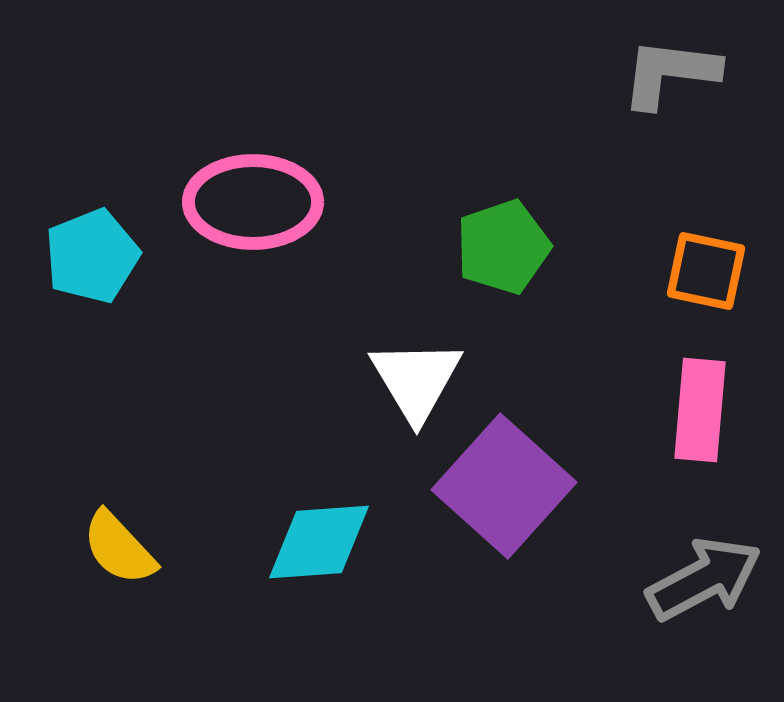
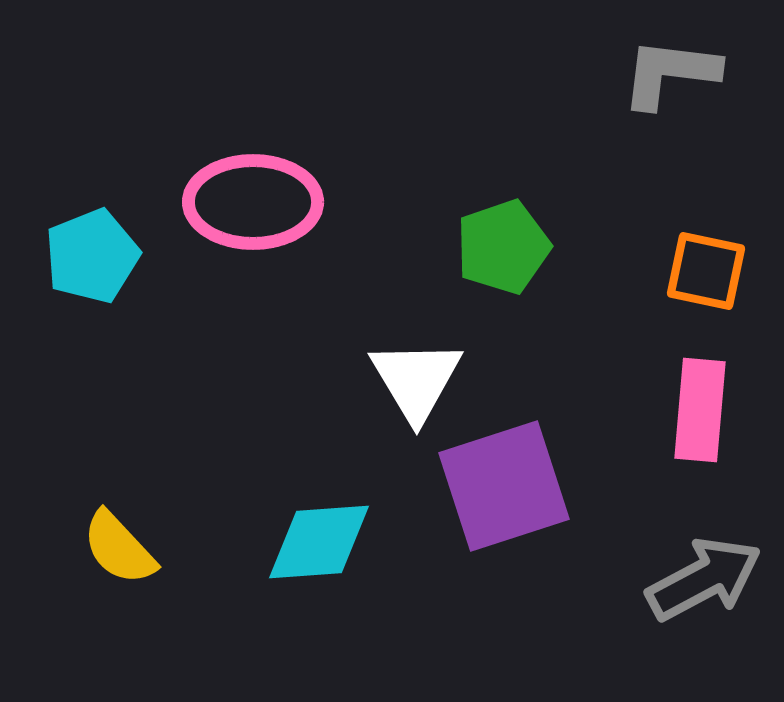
purple square: rotated 30 degrees clockwise
